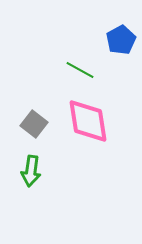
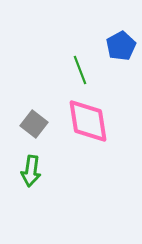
blue pentagon: moved 6 px down
green line: rotated 40 degrees clockwise
